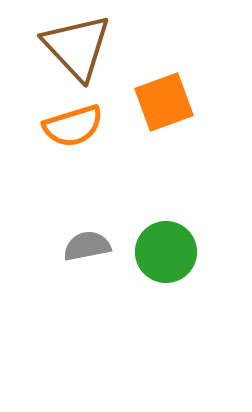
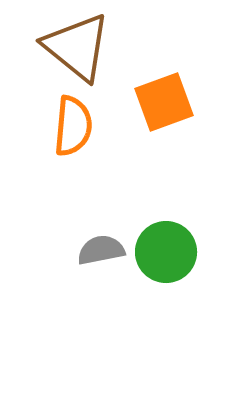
brown triangle: rotated 8 degrees counterclockwise
orange semicircle: rotated 68 degrees counterclockwise
gray semicircle: moved 14 px right, 4 px down
